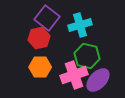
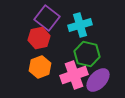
green hexagon: moved 2 px up
orange hexagon: rotated 20 degrees counterclockwise
